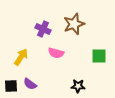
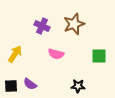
purple cross: moved 1 px left, 3 px up
pink semicircle: moved 1 px down
yellow arrow: moved 6 px left, 3 px up
